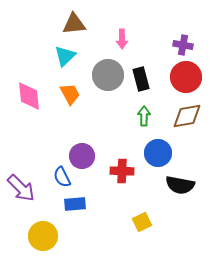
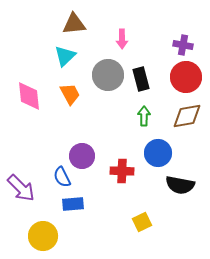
blue rectangle: moved 2 px left
